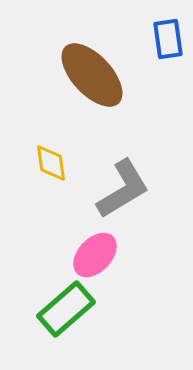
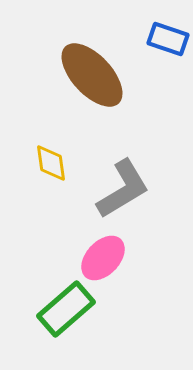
blue rectangle: rotated 63 degrees counterclockwise
pink ellipse: moved 8 px right, 3 px down
